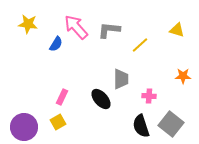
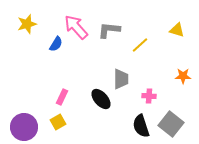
yellow star: moved 1 px left; rotated 24 degrees counterclockwise
